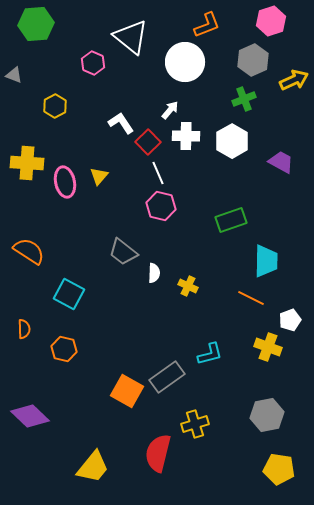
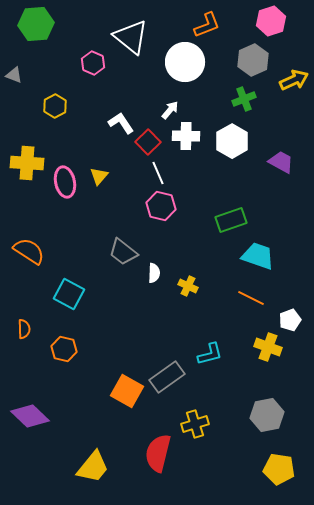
cyan trapezoid at (266, 261): moved 8 px left, 5 px up; rotated 72 degrees counterclockwise
